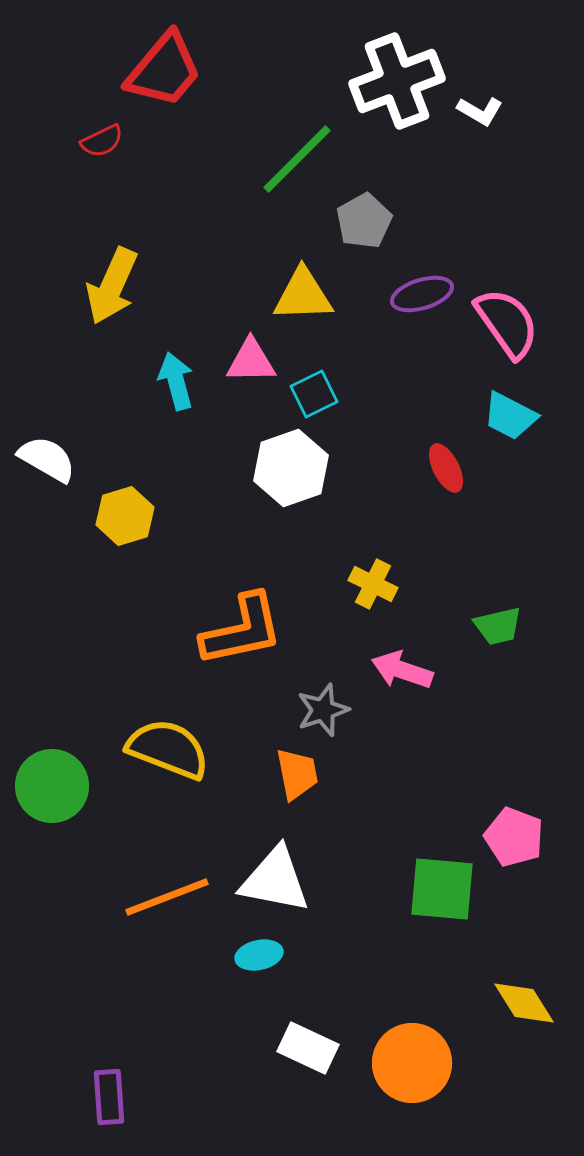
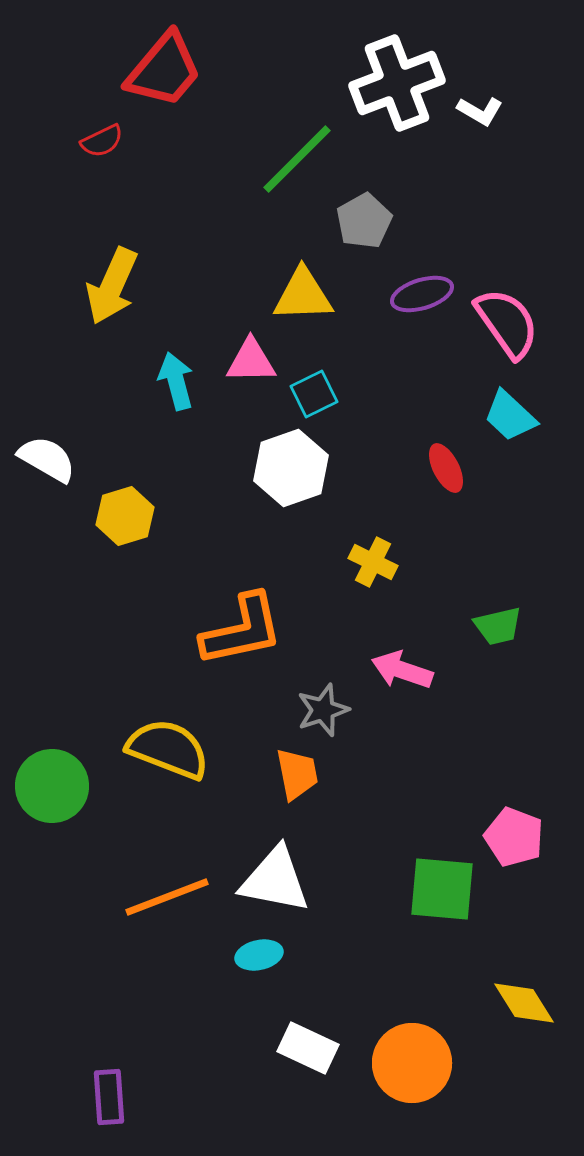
white cross: moved 2 px down
cyan trapezoid: rotated 16 degrees clockwise
yellow cross: moved 22 px up
